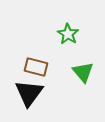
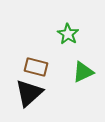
green triangle: rotated 45 degrees clockwise
black triangle: rotated 12 degrees clockwise
